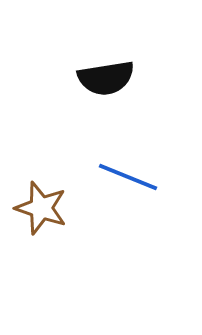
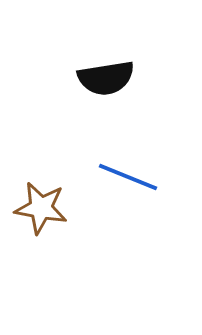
brown star: rotated 8 degrees counterclockwise
